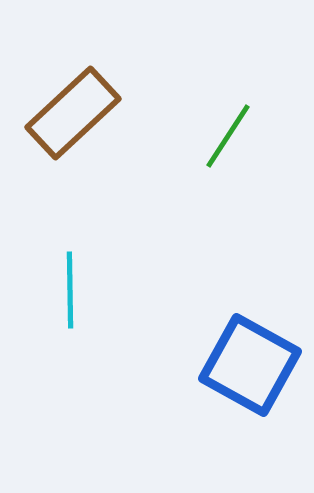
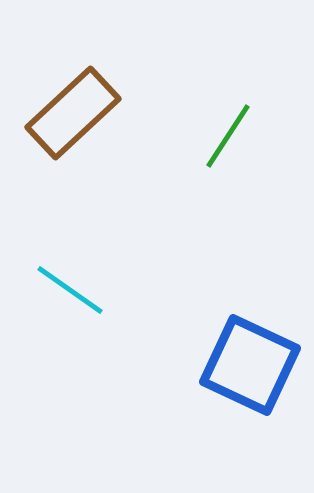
cyan line: rotated 54 degrees counterclockwise
blue square: rotated 4 degrees counterclockwise
